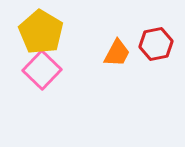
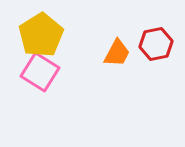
yellow pentagon: moved 3 px down; rotated 9 degrees clockwise
pink square: moved 2 px left, 2 px down; rotated 12 degrees counterclockwise
